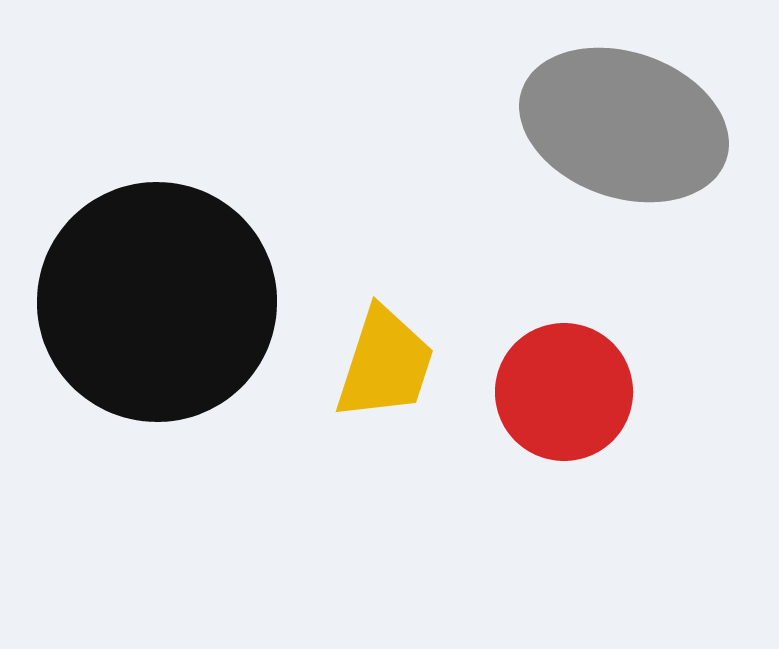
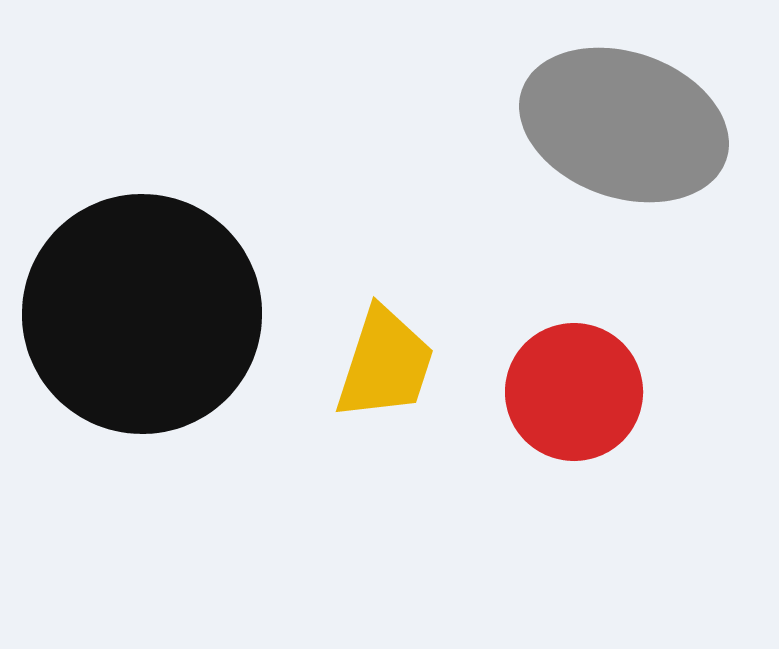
black circle: moved 15 px left, 12 px down
red circle: moved 10 px right
